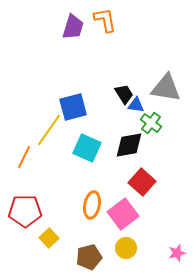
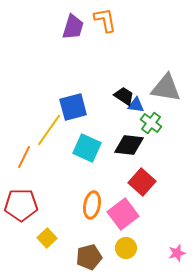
black trapezoid: moved 2 px down; rotated 25 degrees counterclockwise
black diamond: rotated 16 degrees clockwise
red pentagon: moved 4 px left, 6 px up
yellow square: moved 2 px left
